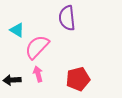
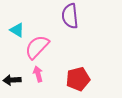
purple semicircle: moved 3 px right, 2 px up
